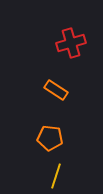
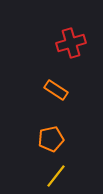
orange pentagon: moved 1 px right, 1 px down; rotated 20 degrees counterclockwise
yellow line: rotated 20 degrees clockwise
